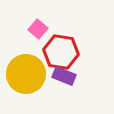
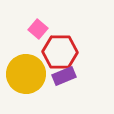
red hexagon: moved 1 px left; rotated 8 degrees counterclockwise
purple rectangle: rotated 45 degrees counterclockwise
